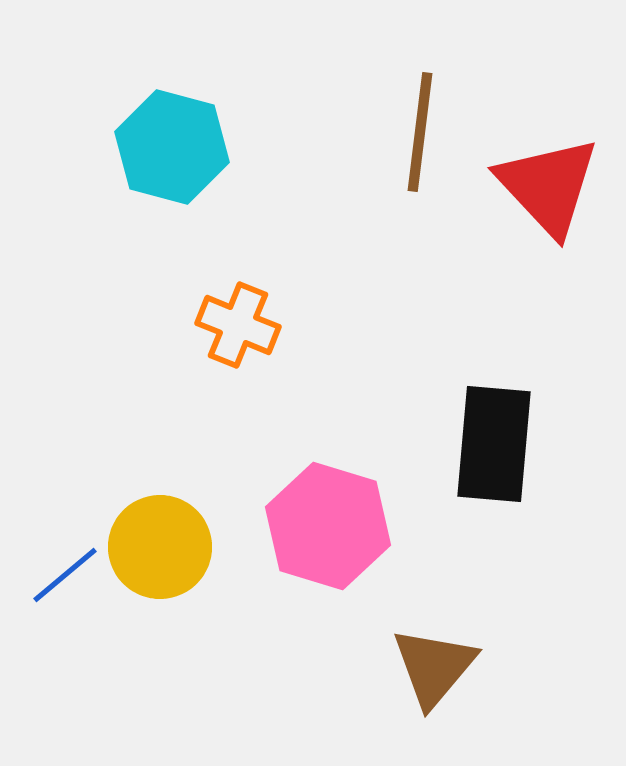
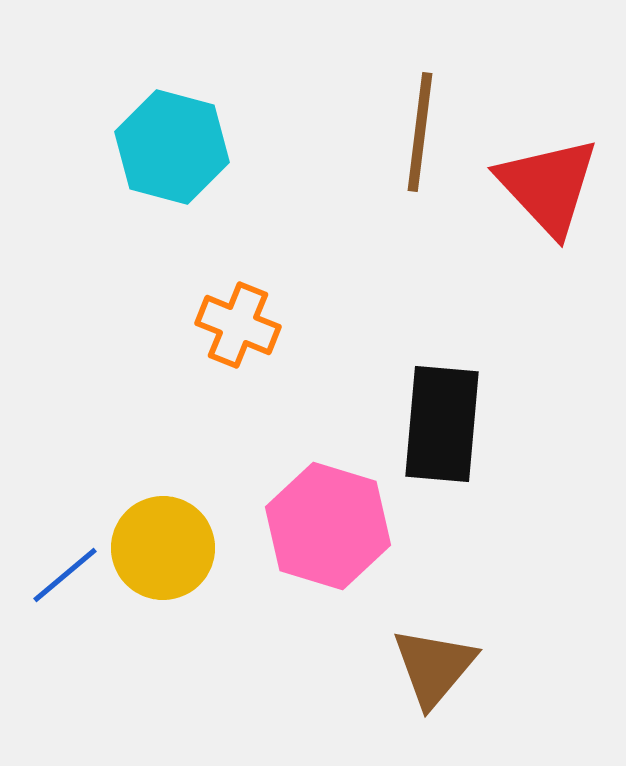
black rectangle: moved 52 px left, 20 px up
yellow circle: moved 3 px right, 1 px down
